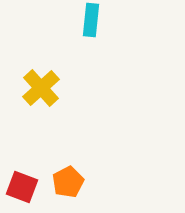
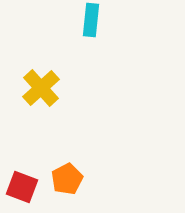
orange pentagon: moved 1 px left, 3 px up
